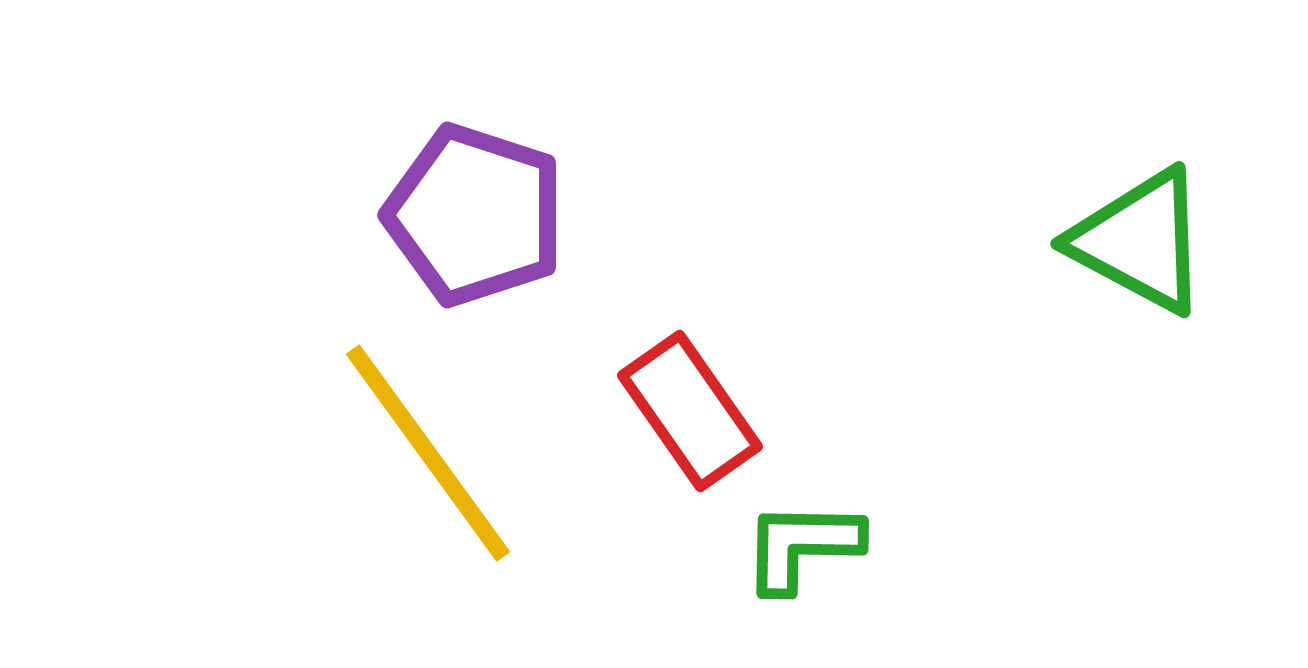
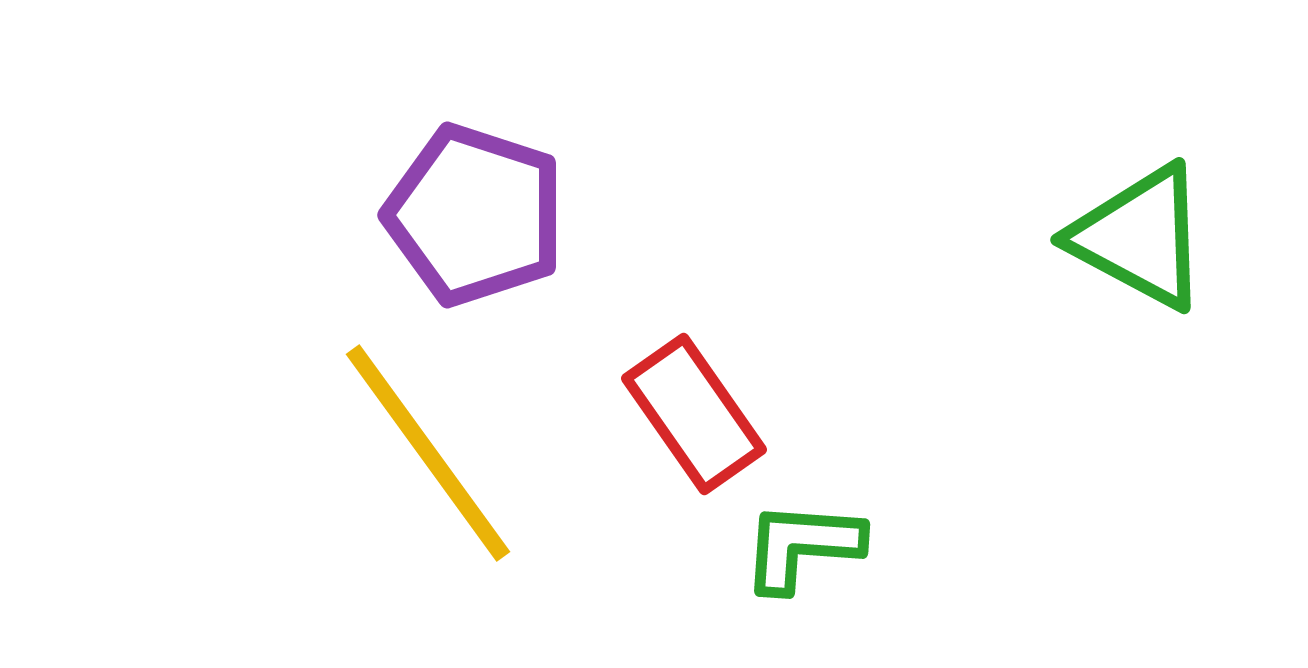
green triangle: moved 4 px up
red rectangle: moved 4 px right, 3 px down
green L-shape: rotated 3 degrees clockwise
